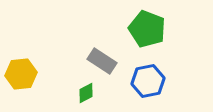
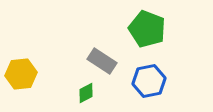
blue hexagon: moved 1 px right
